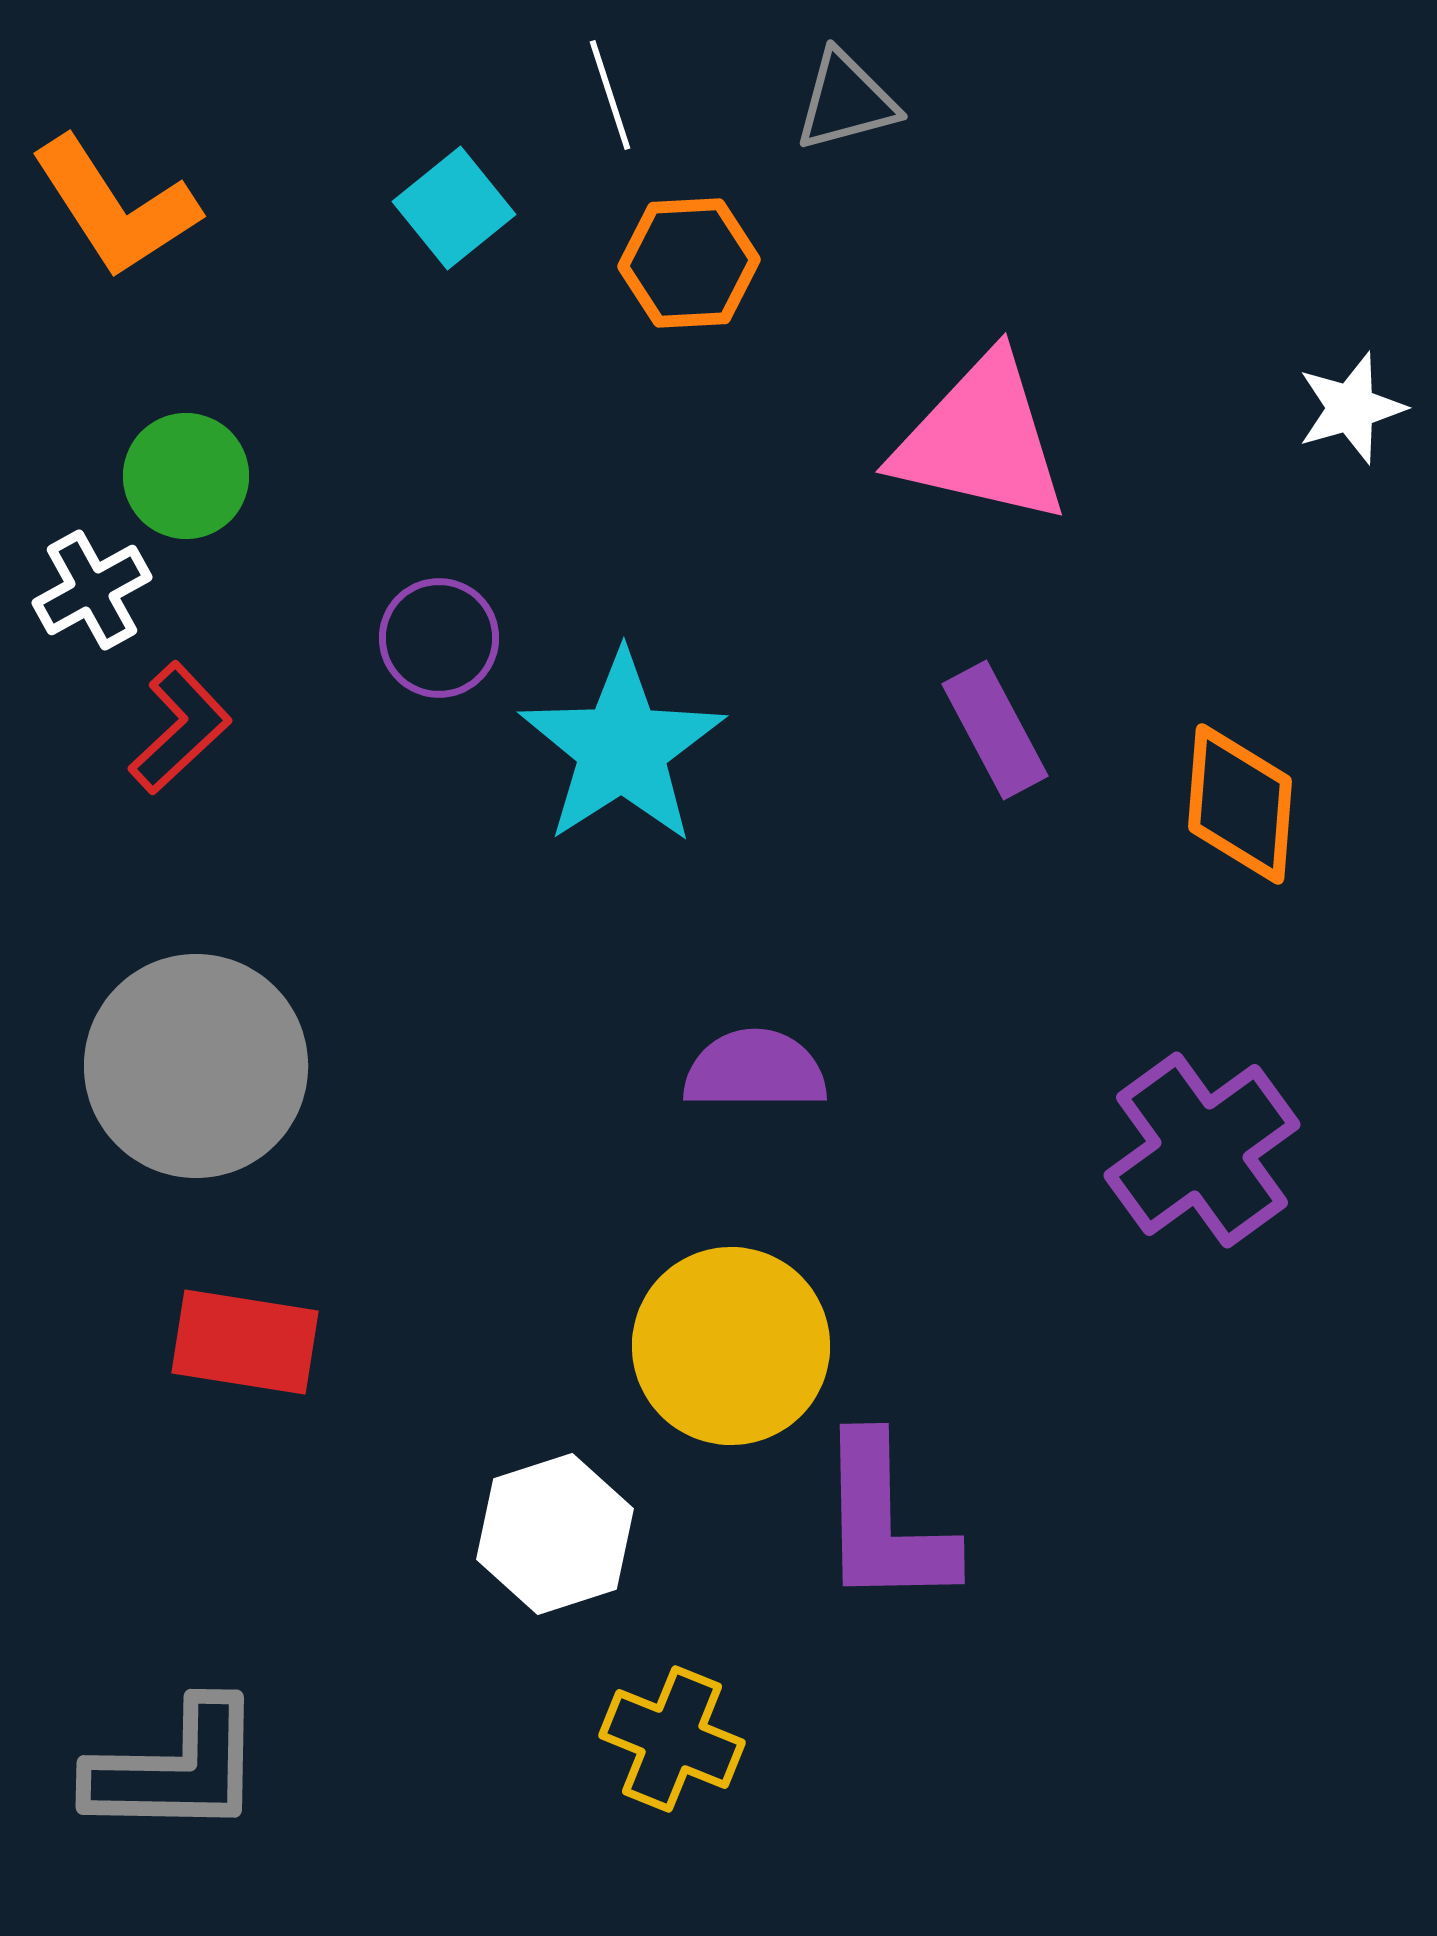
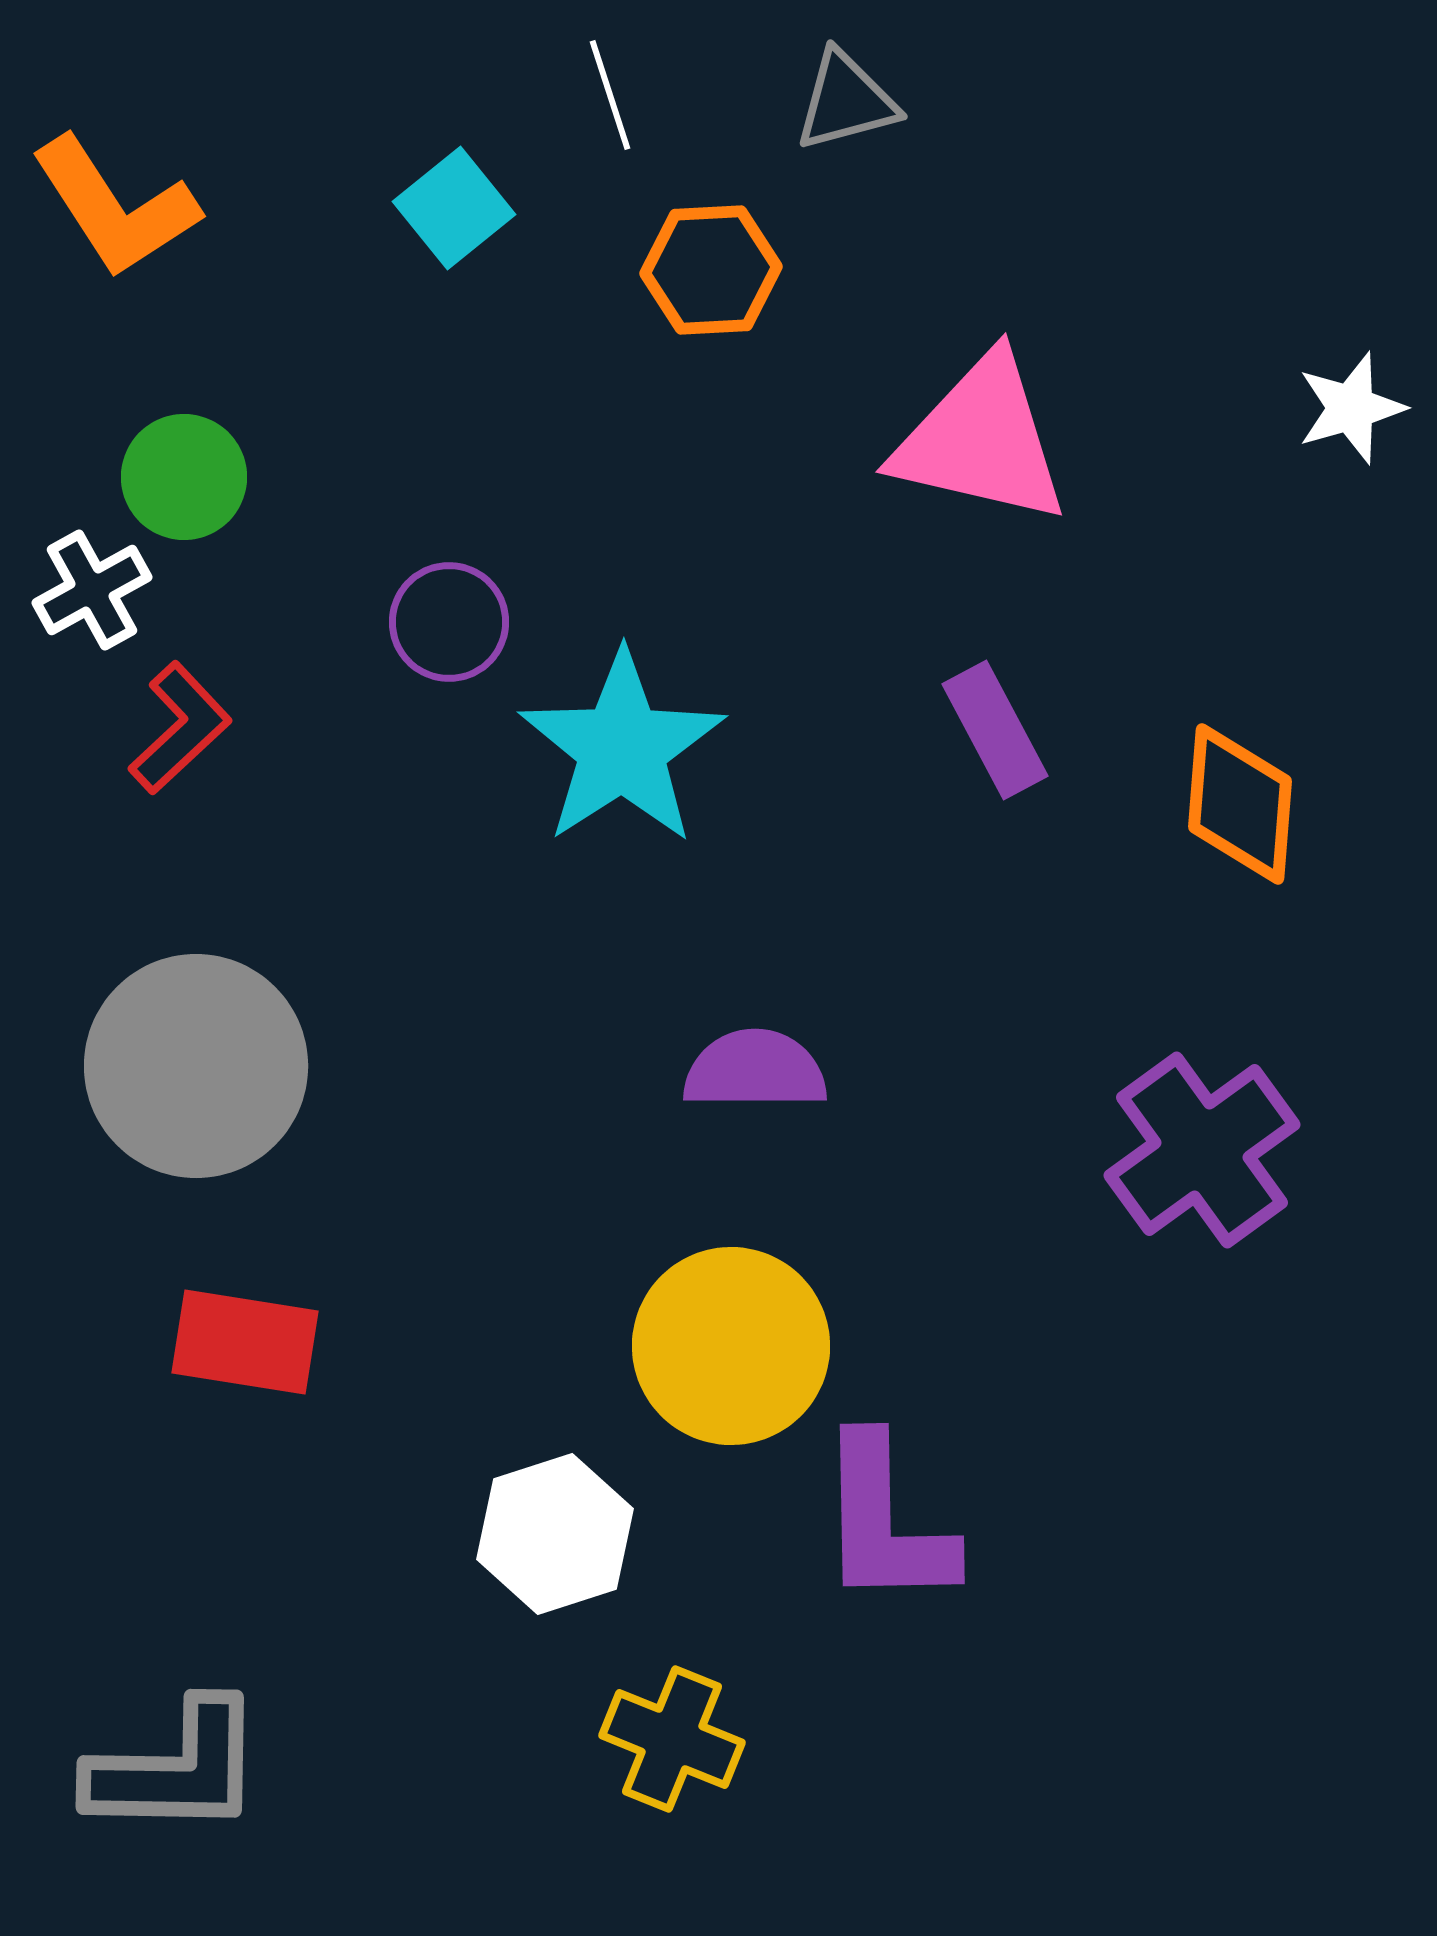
orange hexagon: moved 22 px right, 7 px down
green circle: moved 2 px left, 1 px down
purple circle: moved 10 px right, 16 px up
